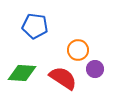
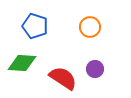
blue pentagon: rotated 10 degrees clockwise
orange circle: moved 12 px right, 23 px up
green diamond: moved 10 px up
